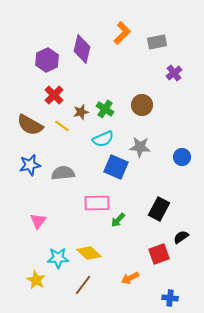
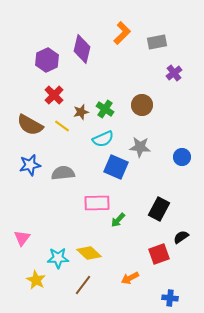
pink triangle: moved 16 px left, 17 px down
